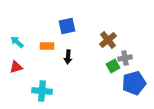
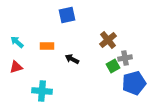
blue square: moved 11 px up
black arrow: moved 4 px right, 2 px down; rotated 112 degrees clockwise
